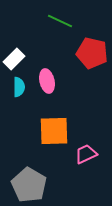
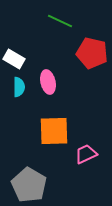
white rectangle: rotated 75 degrees clockwise
pink ellipse: moved 1 px right, 1 px down
